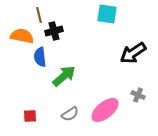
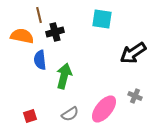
cyan square: moved 5 px left, 5 px down
black cross: moved 1 px right, 1 px down
blue semicircle: moved 3 px down
green arrow: rotated 35 degrees counterclockwise
gray cross: moved 3 px left, 1 px down
pink ellipse: moved 1 px left, 1 px up; rotated 12 degrees counterclockwise
red square: rotated 16 degrees counterclockwise
